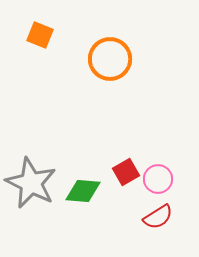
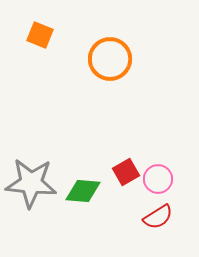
gray star: rotated 21 degrees counterclockwise
